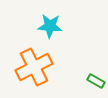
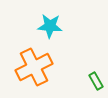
green rectangle: rotated 30 degrees clockwise
